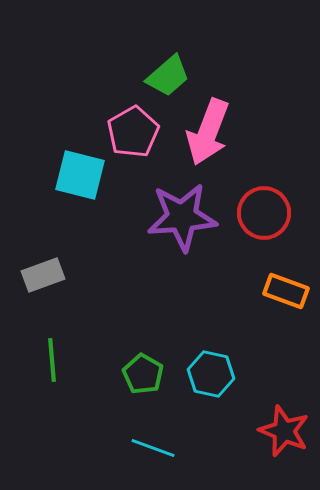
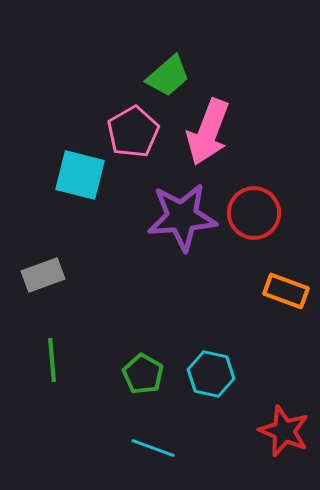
red circle: moved 10 px left
